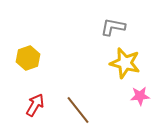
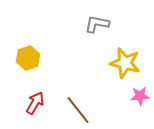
gray L-shape: moved 16 px left, 3 px up
red arrow: moved 2 px up
